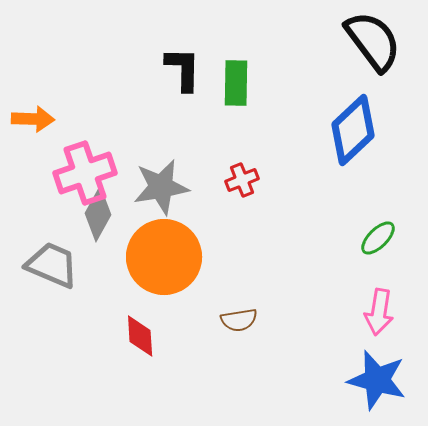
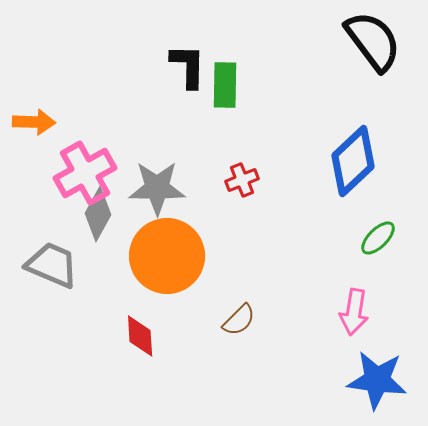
black L-shape: moved 5 px right, 3 px up
green rectangle: moved 11 px left, 2 px down
orange arrow: moved 1 px right, 3 px down
blue diamond: moved 31 px down
pink cross: rotated 10 degrees counterclockwise
gray star: moved 4 px left, 1 px down; rotated 10 degrees clockwise
orange circle: moved 3 px right, 1 px up
pink arrow: moved 25 px left
brown semicircle: rotated 36 degrees counterclockwise
blue star: rotated 8 degrees counterclockwise
